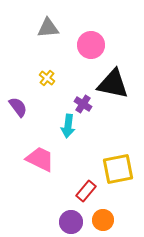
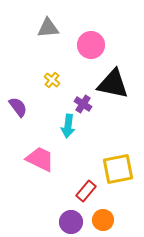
yellow cross: moved 5 px right, 2 px down
